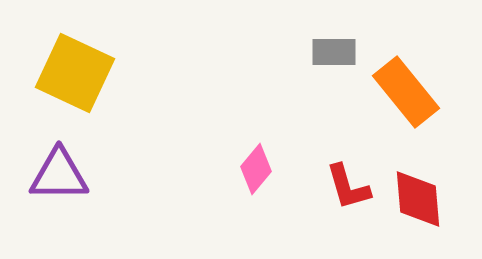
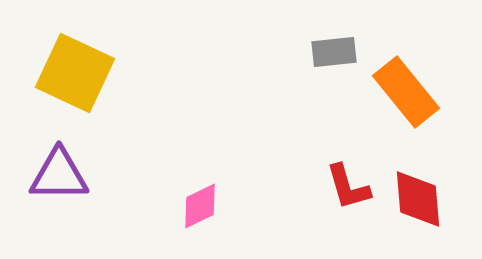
gray rectangle: rotated 6 degrees counterclockwise
pink diamond: moved 56 px left, 37 px down; rotated 24 degrees clockwise
